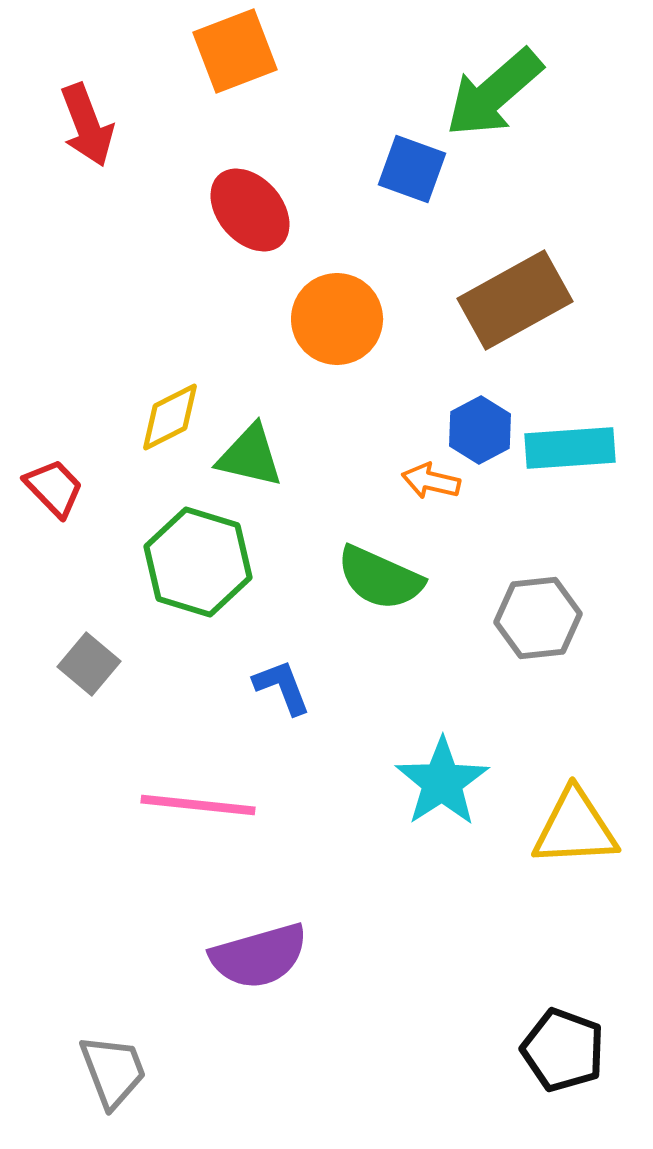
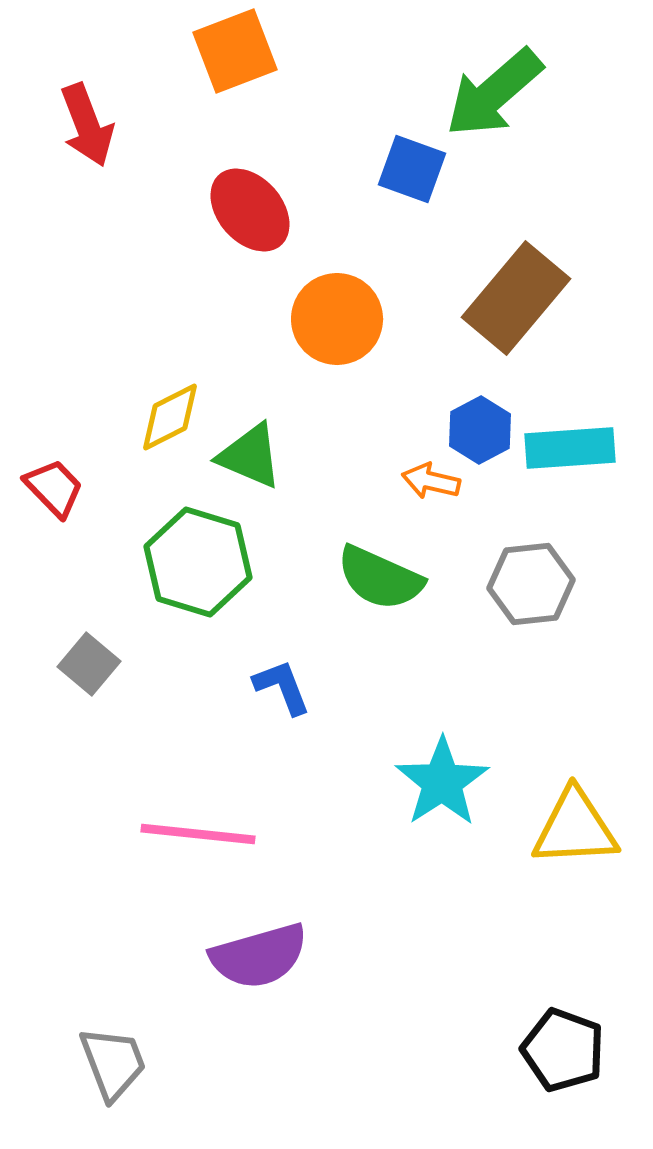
brown rectangle: moved 1 px right, 2 px up; rotated 21 degrees counterclockwise
green triangle: rotated 10 degrees clockwise
gray hexagon: moved 7 px left, 34 px up
pink line: moved 29 px down
gray trapezoid: moved 8 px up
